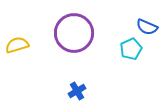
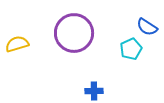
blue semicircle: rotated 10 degrees clockwise
yellow semicircle: moved 1 px up
blue cross: moved 17 px right; rotated 30 degrees clockwise
